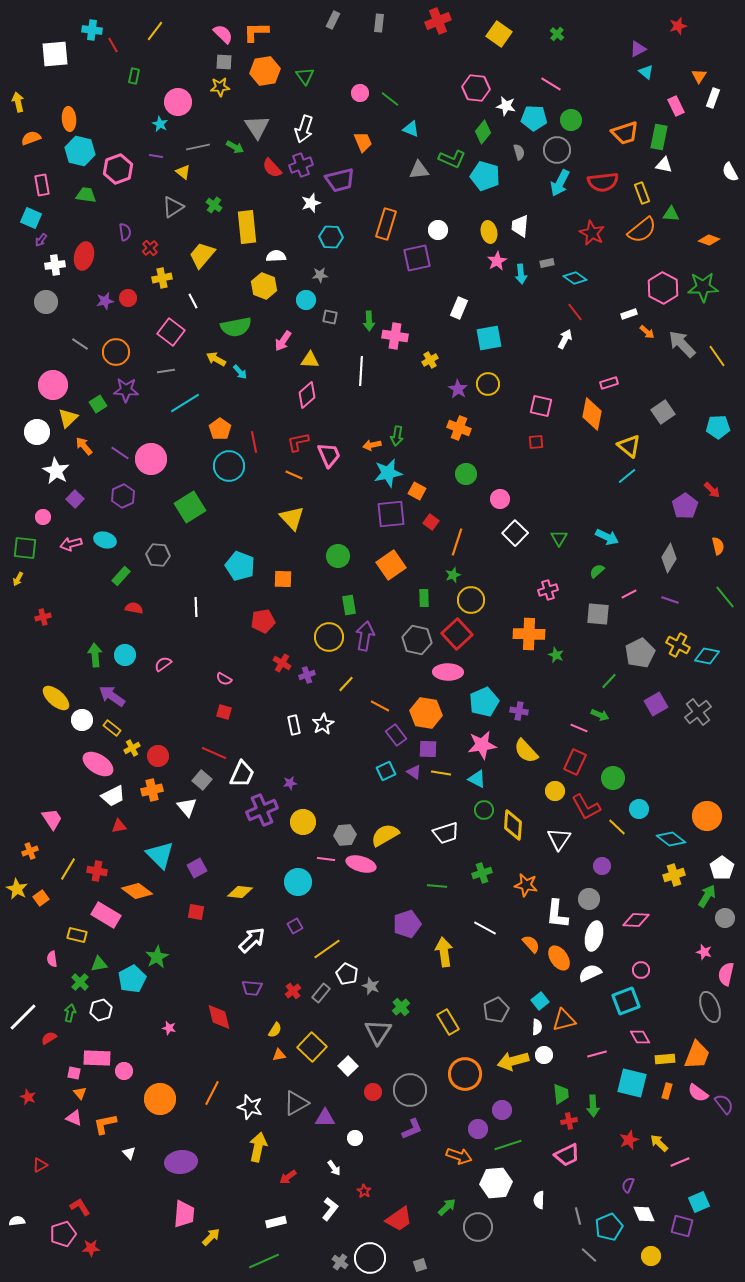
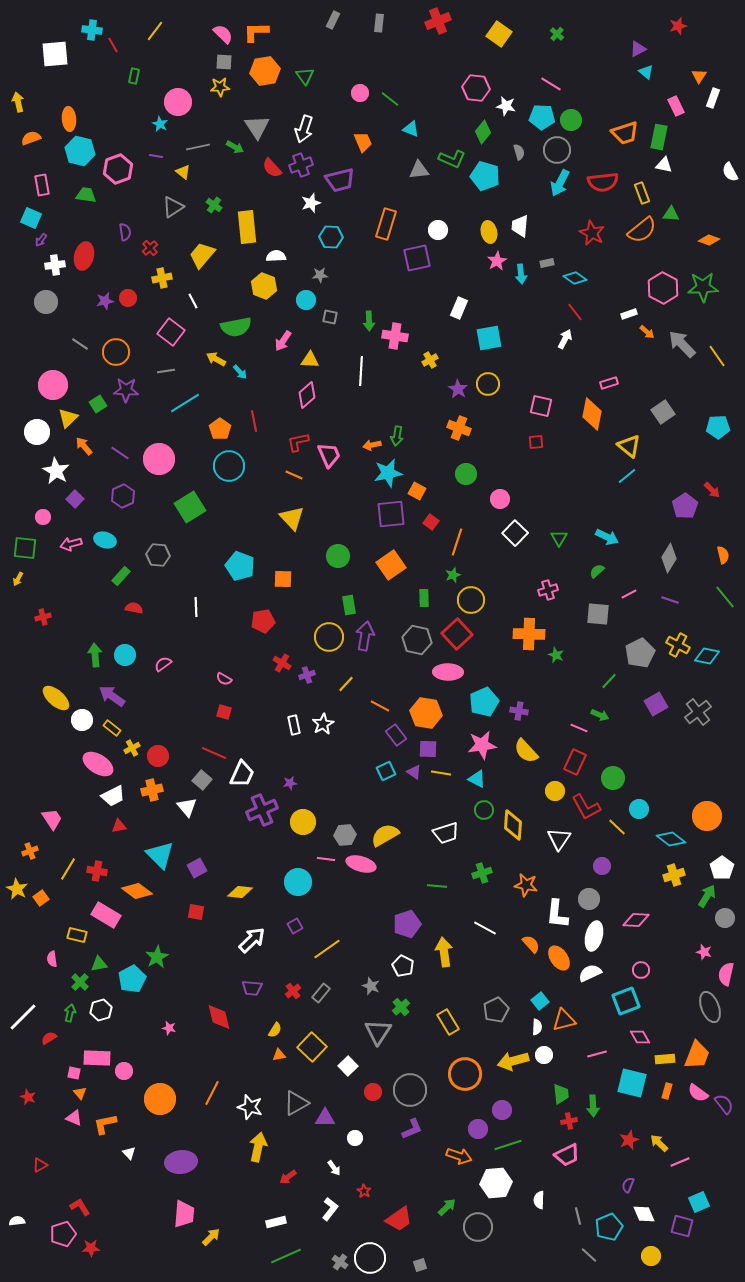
cyan pentagon at (534, 118): moved 8 px right, 1 px up
red line at (254, 442): moved 21 px up
pink circle at (151, 459): moved 8 px right
orange semicircle at (718, 546): moved 5 px right, 9 px down
white pentagon at (347, 974): moved 56 px right, 8 px up
green line at (264, 1261): moved 22 px right, 5 px up
